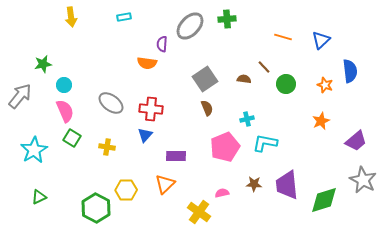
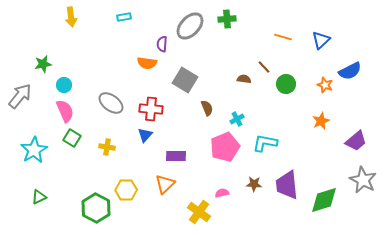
blue semicircle at (350, 71): rotated 70 degrees clockwise
gray square at (205, 79): moved 20 px left, 1 px down; rotated 25 degrees counterclockwise
cyan cross at (247, 119): moved 10 px left; rotated 16 degrees counterclockwise
